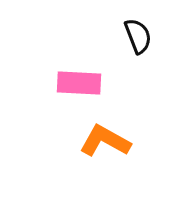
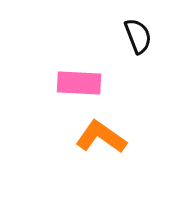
orange L-shape: moved 4 px left, 4 px up; rotated 6 degrees clockwise
